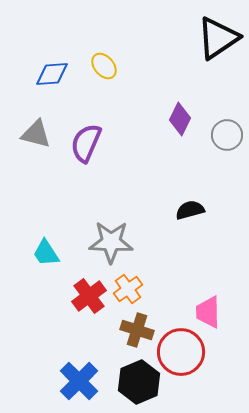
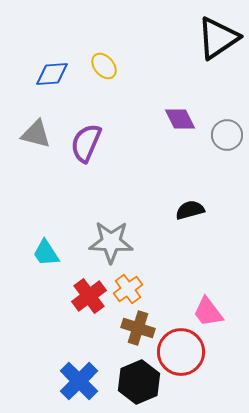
purple diamond: rotated 52 degrees counterclockwise
pink trapezoid: rotated 36 degrees counterclockwise
brown cross: moved 1 px right, 2 px up
